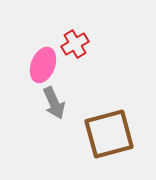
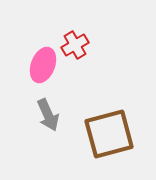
red cross: moved 1 px down
gray arrow: moved 6 px left, 12 px down
